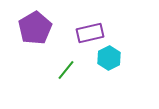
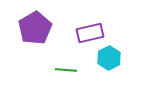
green line: rotated 55 degrees clockwise
